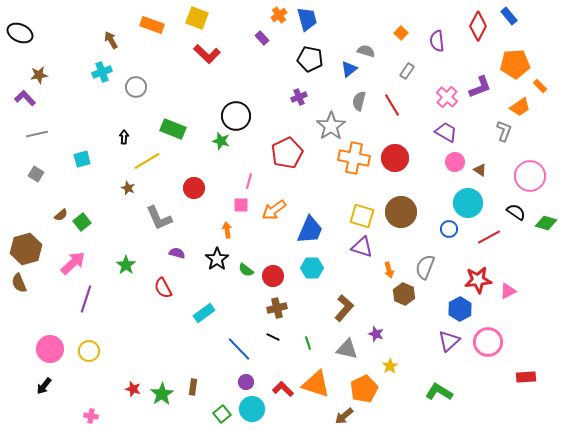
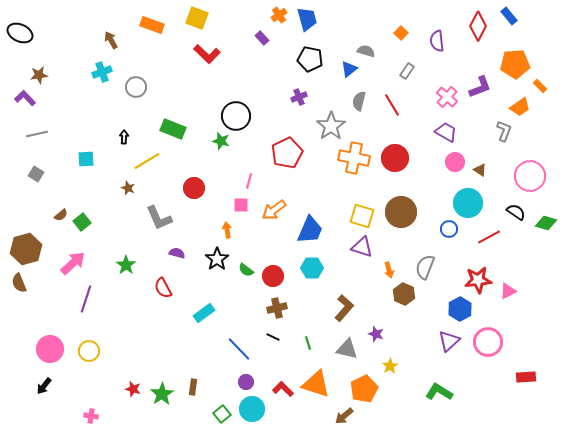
cyan square at (82, 159): moved 4 px right; rotated 12 degrees clockwise
